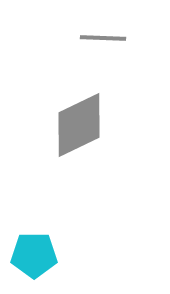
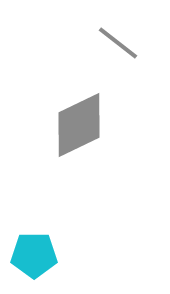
gray line: moved 15 px right, 5 px down; rotated 36 degrees clockwise
